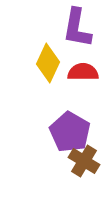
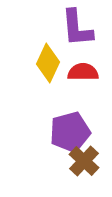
purple L-shape: rotated 15 degrees counterclockwise
purple pentagon: rotated 27 degrees clockwise
brown cross: rotated 12 degrees clockwise
